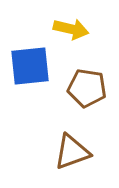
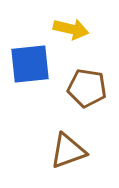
blue square: moved 2 px up
brown triangle: moved 4 px left, 1 px up
